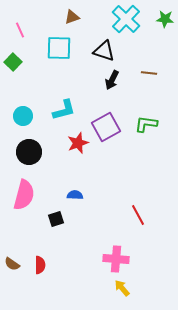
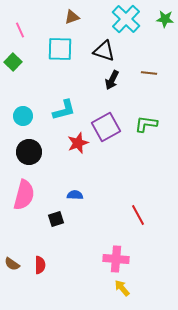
cyan square: moved 1 px right, 1 px down
